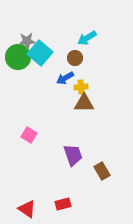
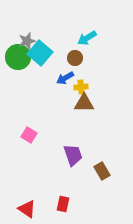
gray star: rotated 12 degrees counterclockwise
red rectangle: rotated 63 degrees counterclockwise
